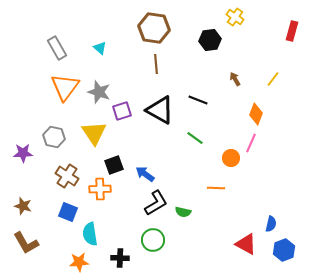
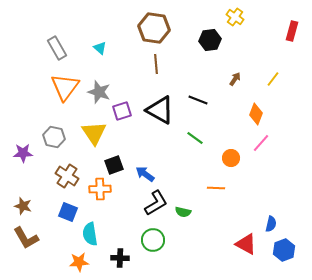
brown arrow: rotated 64 degrees clockwise
pink line: moved 10 px right; rotated 18 degrees clockwise
brown L-shape: moved 5 px up
